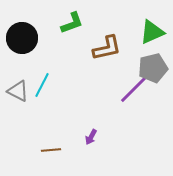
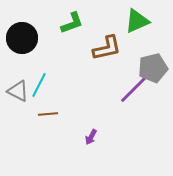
green triangle: moved 15 px left, 11 px up
cyan line: moved 3 px left
brown line: moved 3 px left, 36 px up
